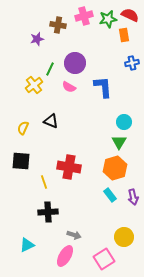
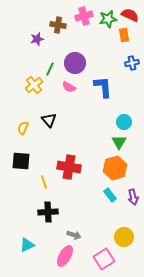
black triangle: moved 2 px left, 1 px up; rotated 28 degrees clockwise
